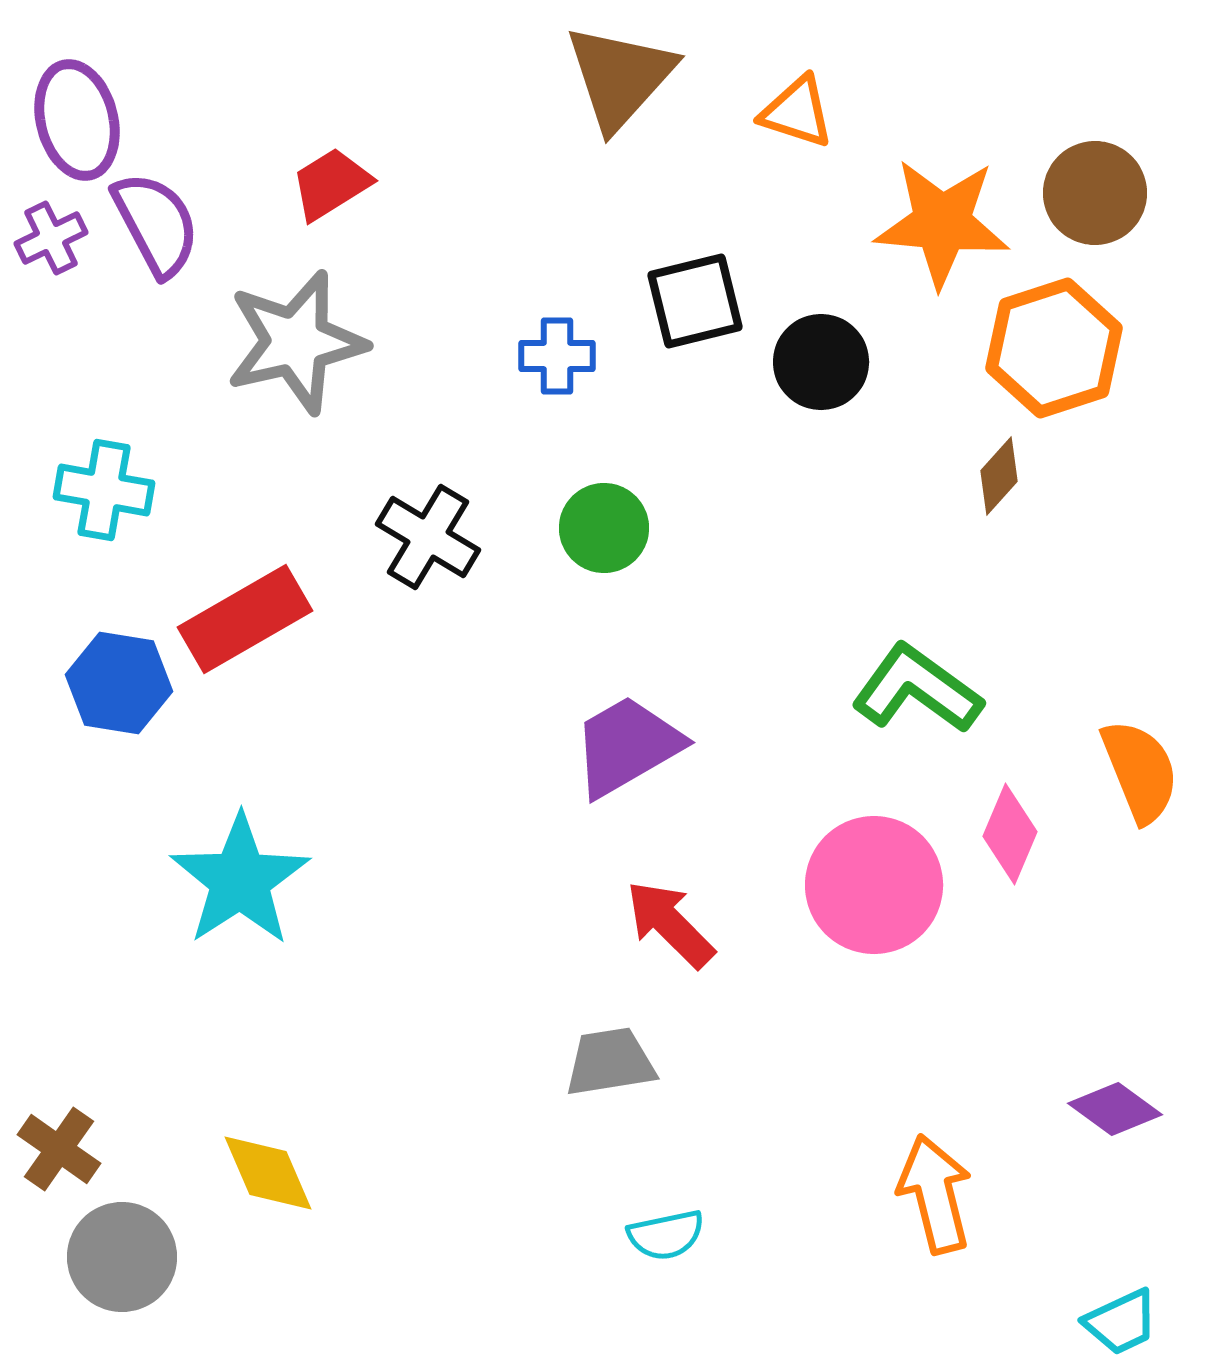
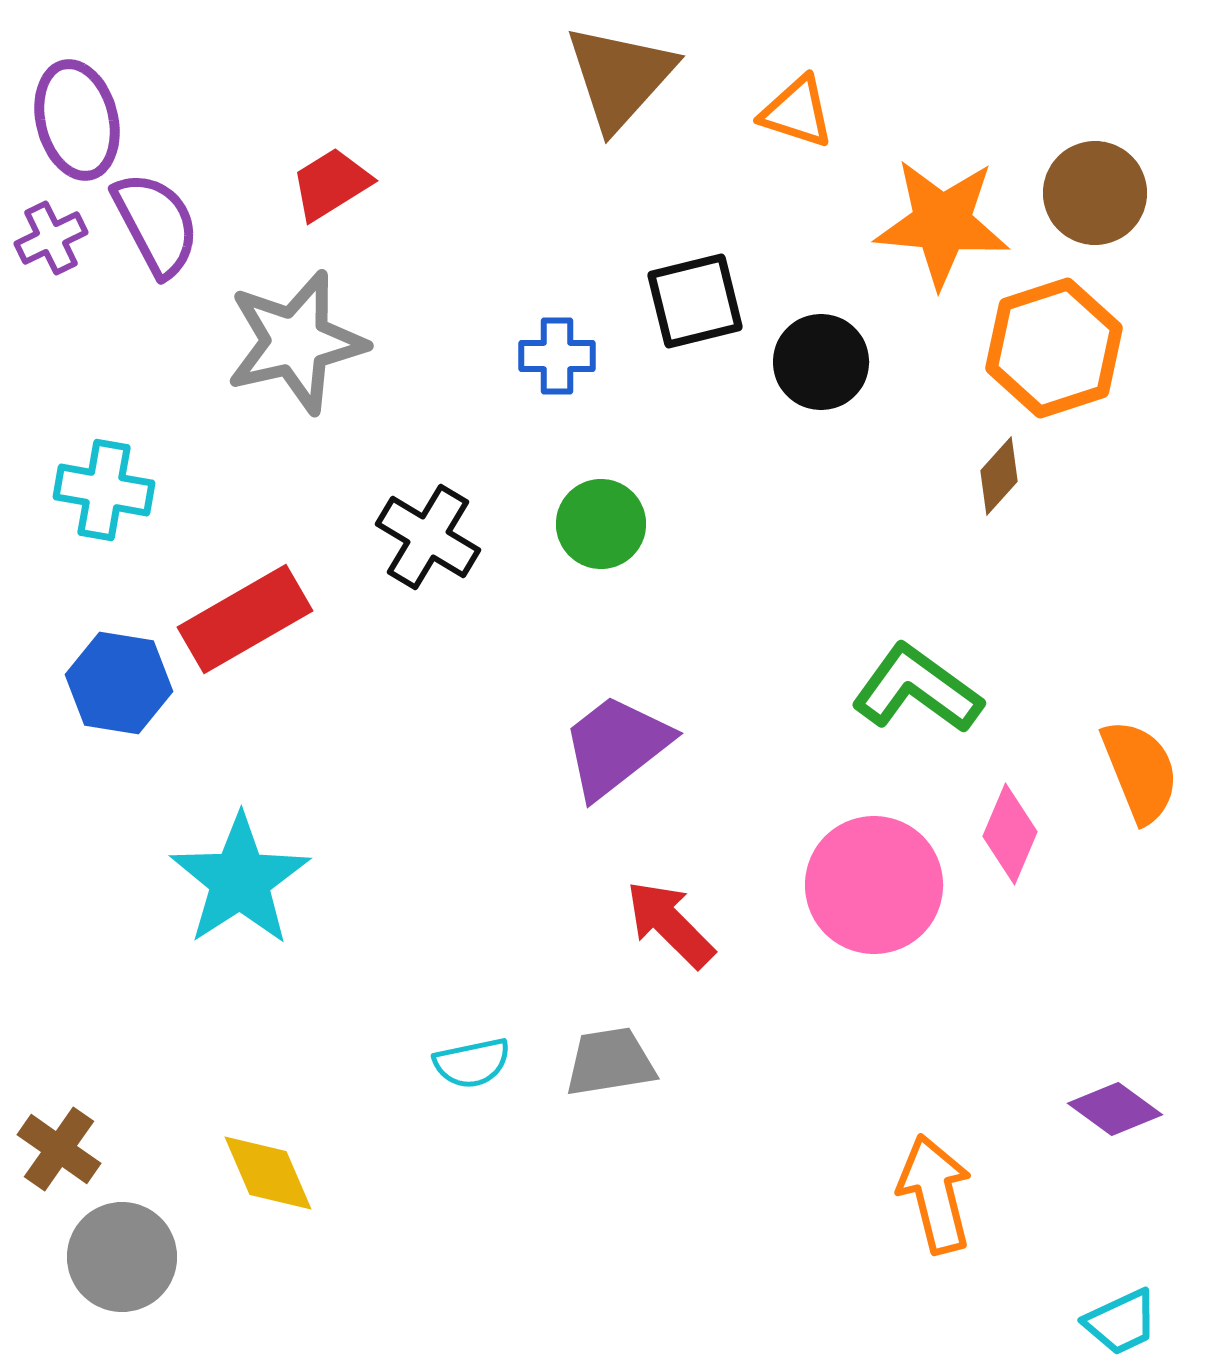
green circle: moved 3 px left, 4 px up
purple trapezoid: moved 11 px left; rotated 8 degrees counterclockwise
cyan semicircle: moved 194 px left, 172 px up
